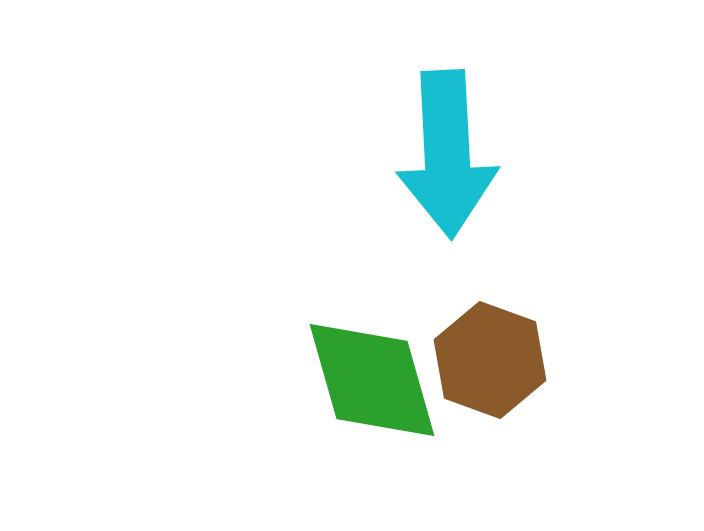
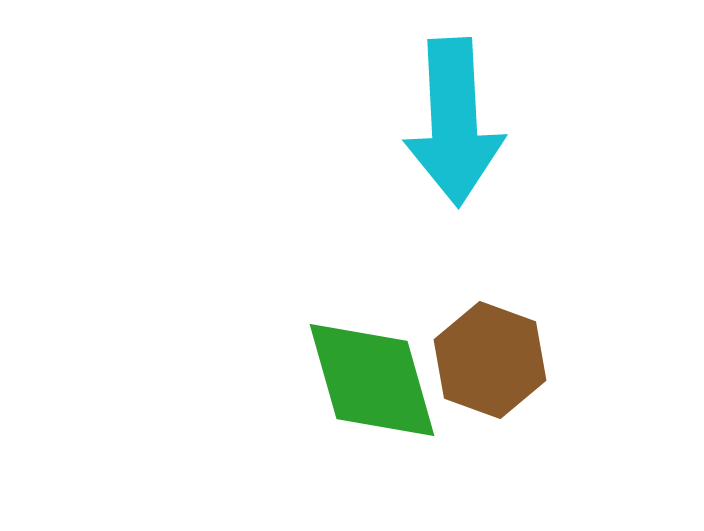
cyan arrow: moved 7 px right, 32 px up
